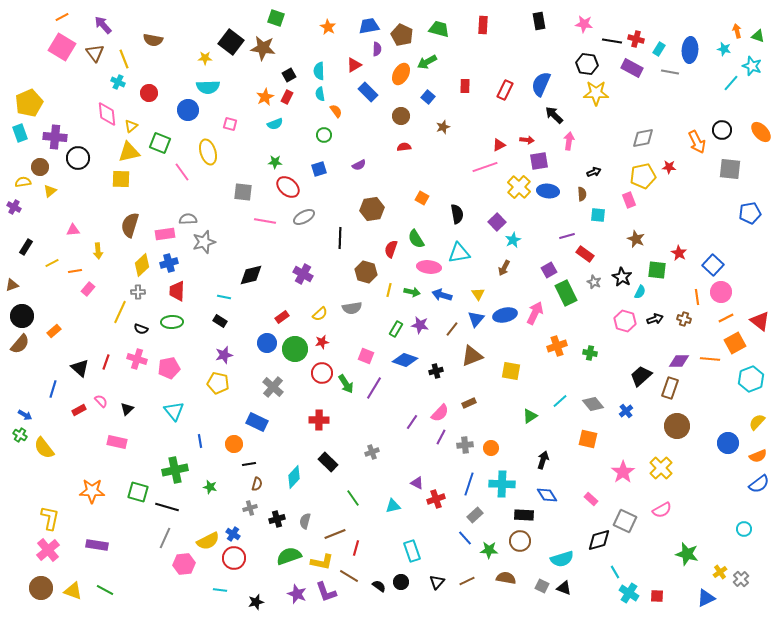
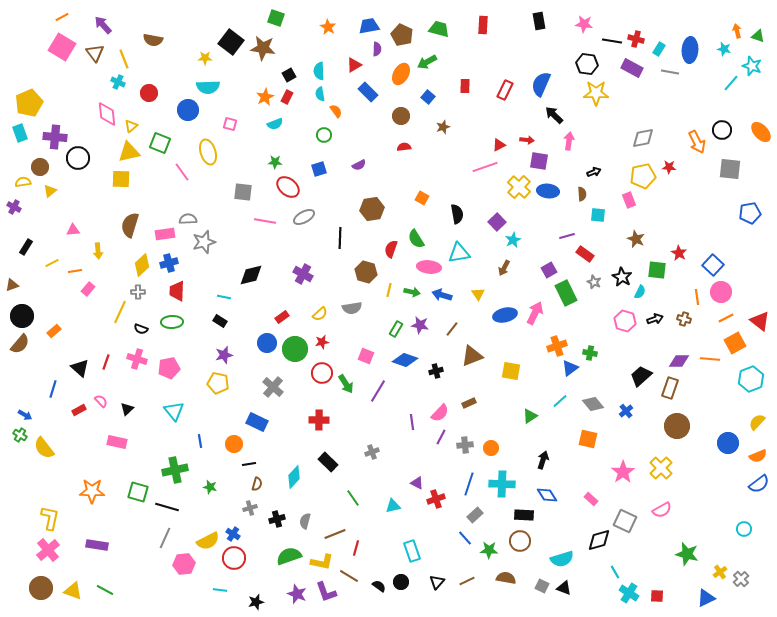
purple square at (539, 161): rotated 18 degrees clockwise
blue triangle at (476, 319): moved 94 px right, 49 px down; rotated 12 degrees clockwise
purple line at (374, 388): moved 4 px right, 3 px down
purple line at (412, 422): rotated 42 degrees counterclockwise
